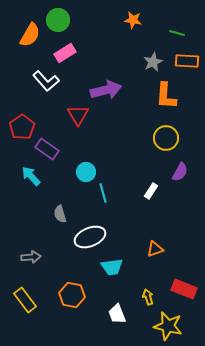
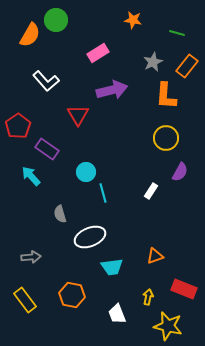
green circle: moved 2 px left
pink rectangle: moved 33 px right
orange rectangle: moved 5 px down; rotated 55 degrees counterclockwise
purple arrow: moved 6 px right
red pentagon: moved 4 px left, 1 px up
orange triangle: moved 7 px down
yellow arrow: rotated 28 degrees clockwise
